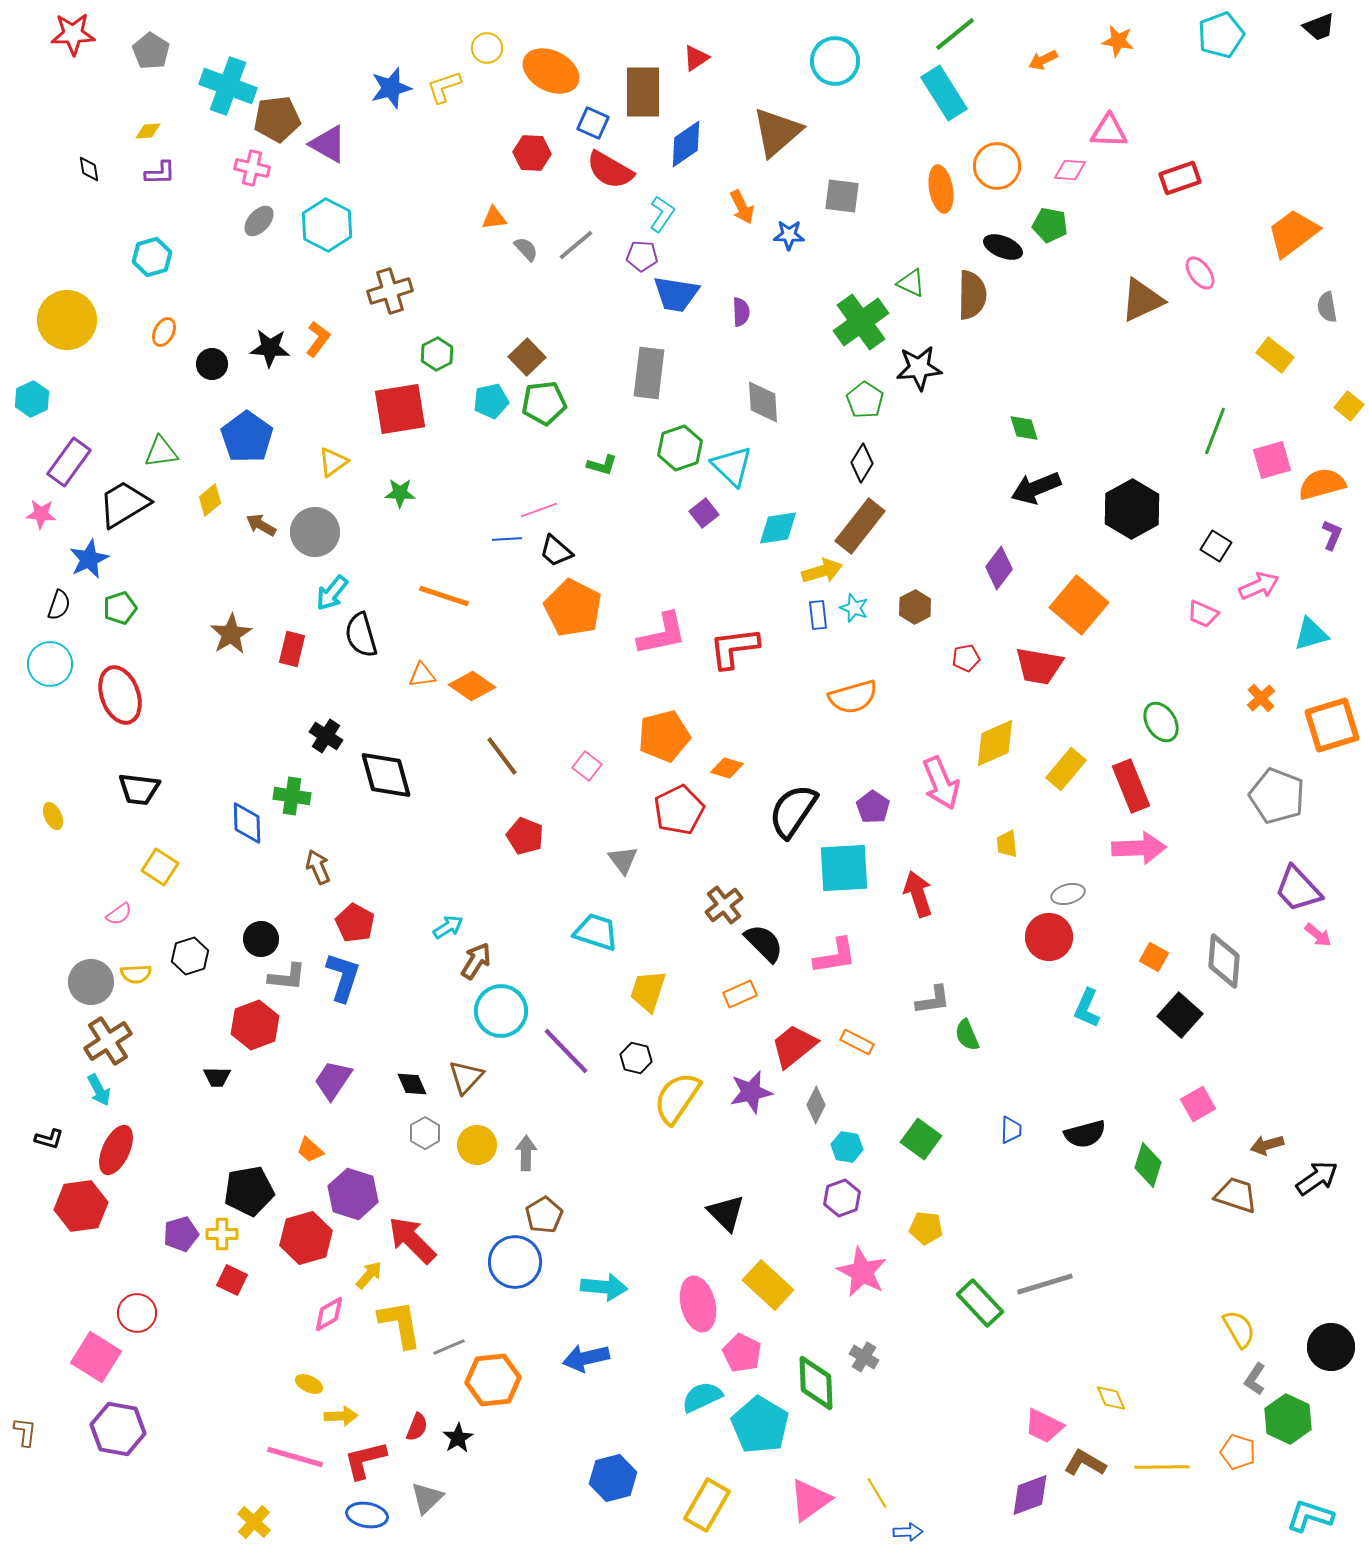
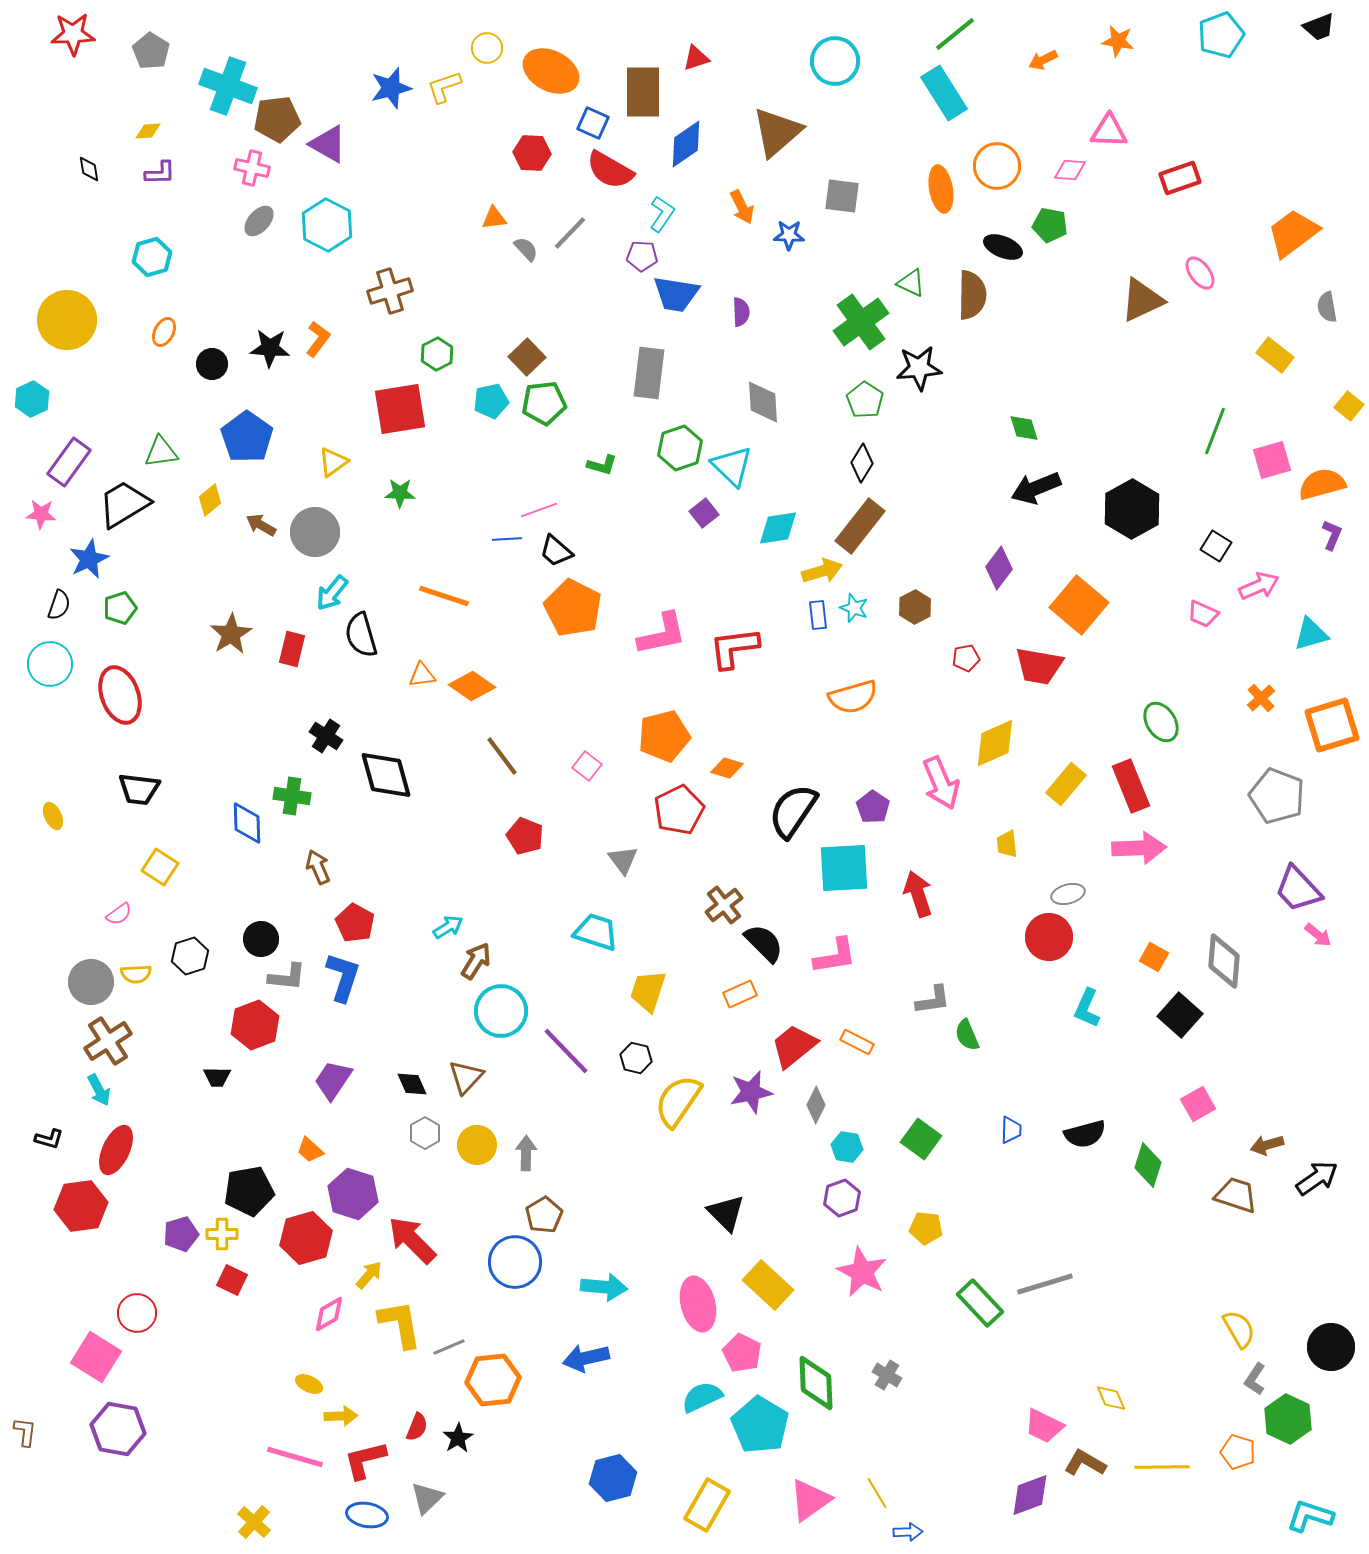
red triangle at (696, 58): rotated 16 degrees clockwise
gray line at (576, 245): moved 6 px left, 12 px up; rotated 6 degrees counterclockwise
yellow rectangle at (1066, 769): moved 15 px down
yellow semicircle at (677, 1098): moved 1 px right, 3 px down
gray cross at (864, 1357): moved 23 px right, 18 px down
